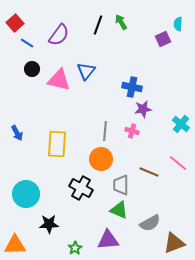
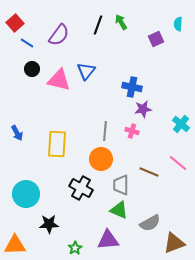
purple square: moved 7 px left
